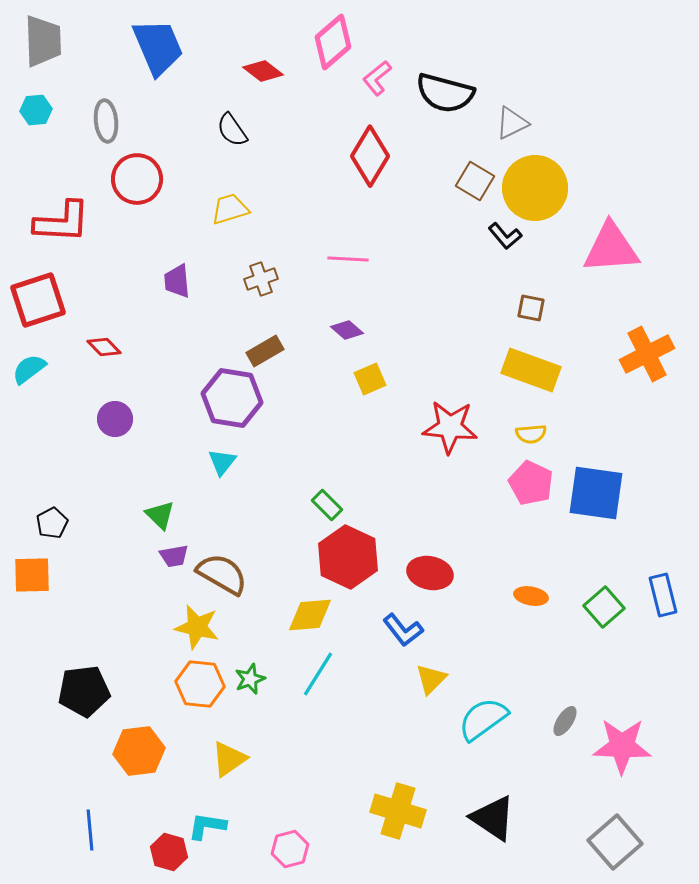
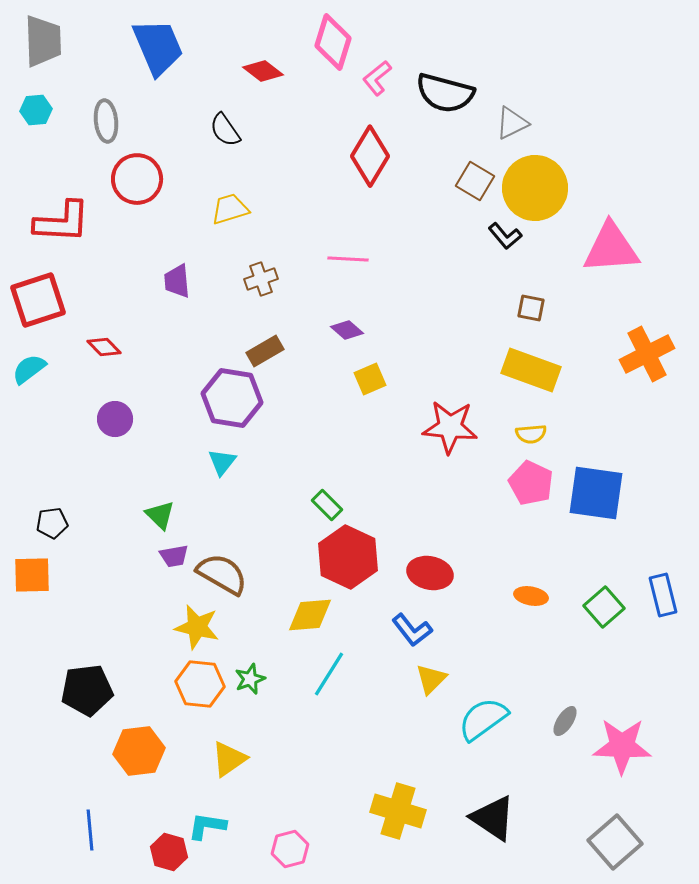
pink diamond at (333, 42): rotated 32 degrees counterclockwise
black semicircle at (232, 130): moved 7 px left
black pentagon at (52, 523): rotated 20 degrees clockwise
blue L-shape at (403, 630): moved 9 px right
cyan line at (318, 674): moved 11 px right
black pentagon at (84, 691): moved 3 px right, 1 px up
